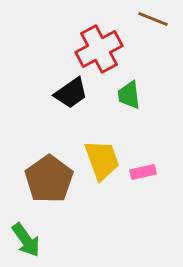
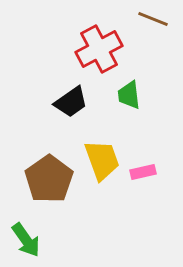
black trapezoid: moved 9 px down
